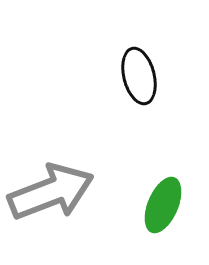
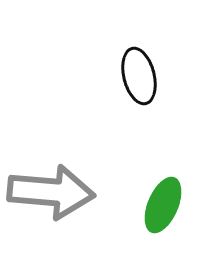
gray arrow: rotated 26 degrees clockwise
